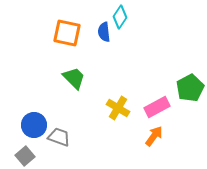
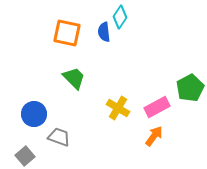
blue circle: moved 11 px up
